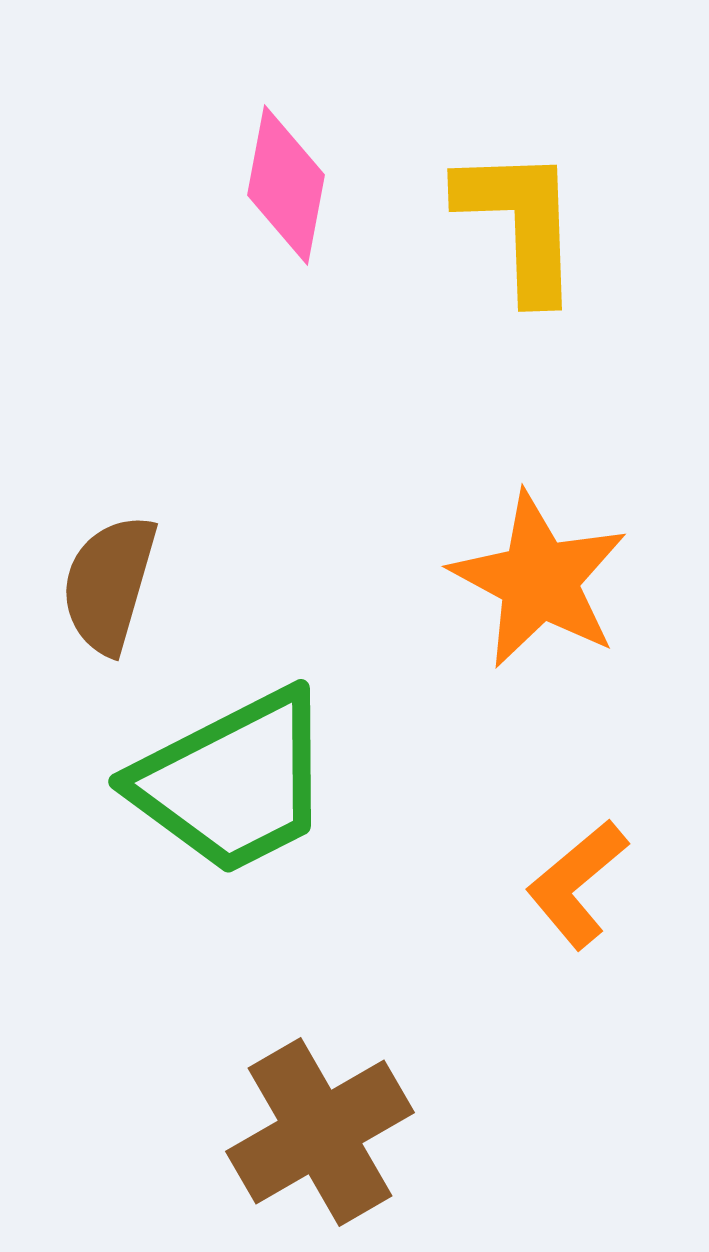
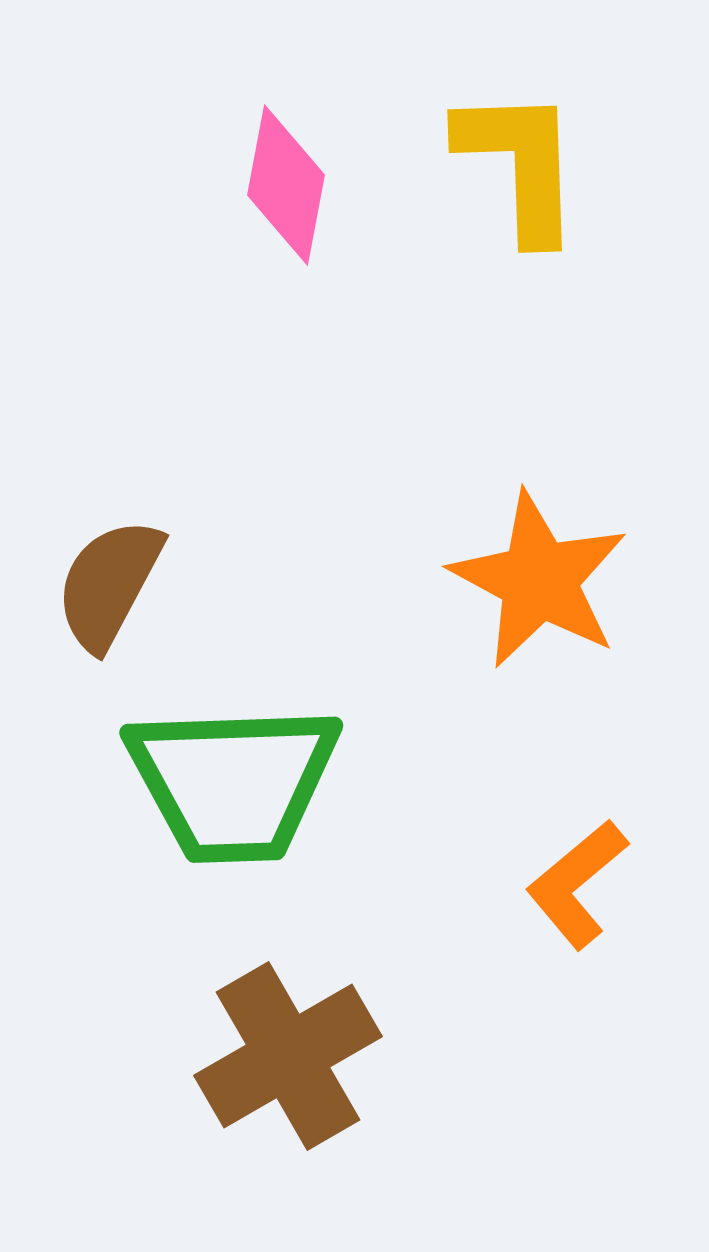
yellow L-shape: moved 59 px up
brown semicircle: rotated 12 degrees clockwise
green trapezoid: rotated 25 degrees clockwise
brown cross: moved 32 px left, 76 px up
